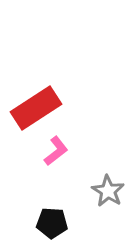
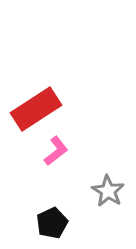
red rectangle: moved 1 px down
black pentagon: rotated 28 degrees counterclockwise
